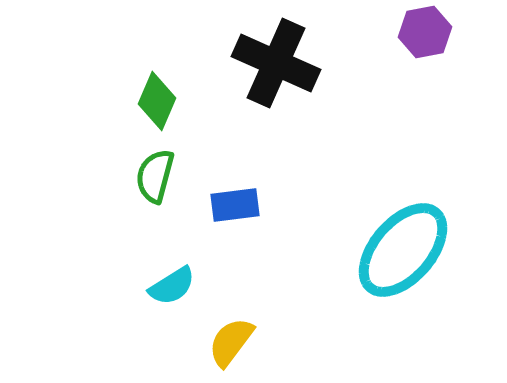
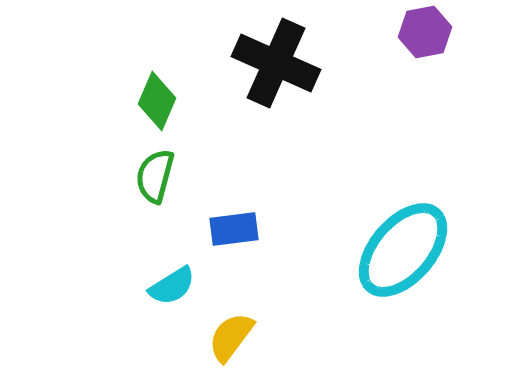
blue rectangle: moved 1 px left, 24 px down
yellow semicircle: moved 5 px up
